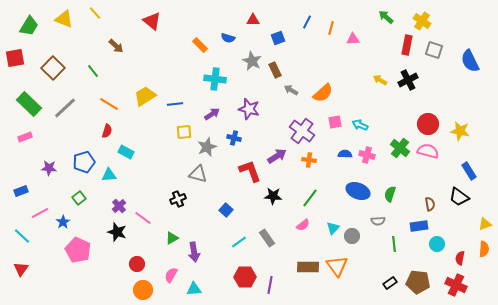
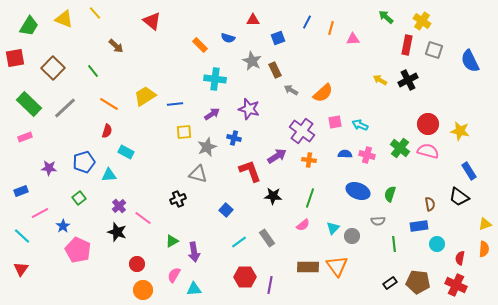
green line at (310, 198): rotated 18 degrees counterclockwise
blue star at (63, 222): moved 4 px down
green triangle at (172, 238): moved 3 px down
pink semicircle at (171, 275): moved 3 px right
